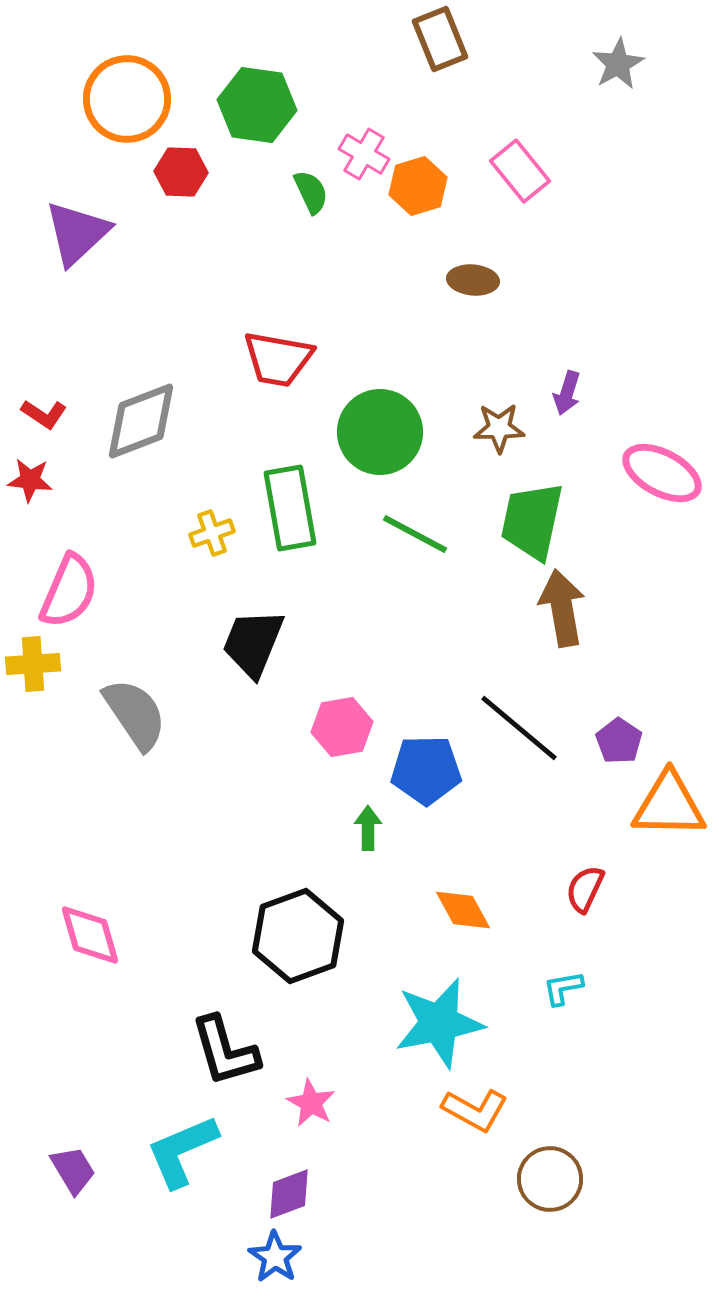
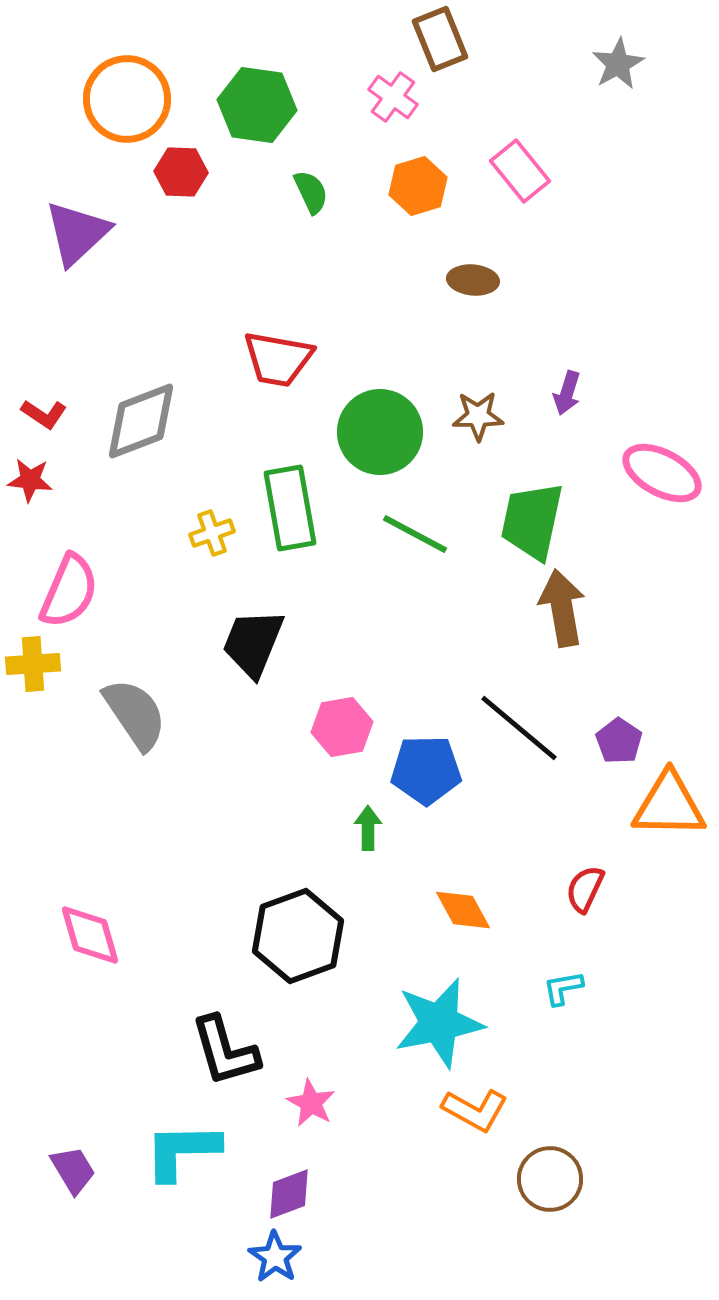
pink cross at (364, 154): moved 29 px right, 57 px up; rotated 6 degrees clockwise
brown star at (499, 428): moved 21 px left, 12 px up
cyan L-shape at (182, 1151): rotated 22 degrees clockwise
